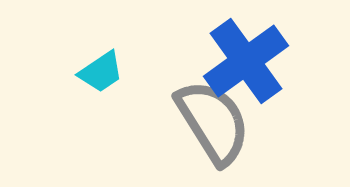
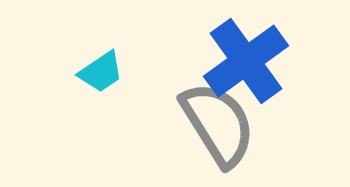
gray semicircle: moved 5 px right, 2 px down
